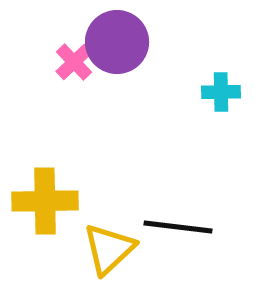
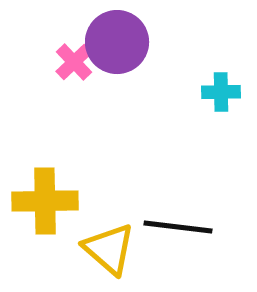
yellow triangle: rotated 36 degrees counterclockwise
